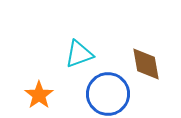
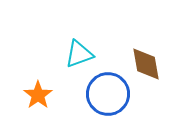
orange star: moved 1 px left
